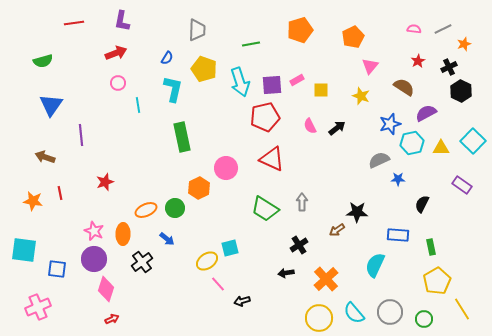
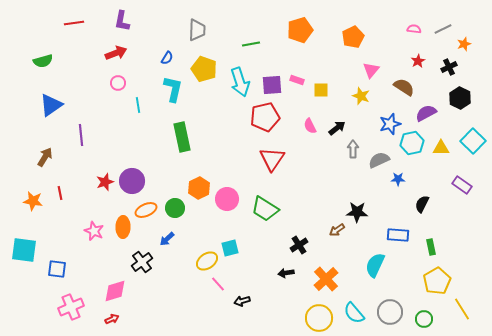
pink triangle at (370, 66): moved 1 px right, 4 px down
pink rectangle at (297, 80): rotated 48 degrees clockwise
black hexagon at (461, 91): moved 1 px left, 7 px down
blue triangle at (51, 105): rotated 20 degrees clockwise
brown arrow at (45, 157): rotated 102 degrees clockwise
red triangle at (272, 159): rotated 40 degrees clockwise
pink circle at (226, 168): moved 1 px right, 31 px down
gray arrow at (302, 202): moved 51 px right, 53 px up
orange ellipse at (123, 234): moved 7 px up
blue arrow at (167, 239): rotated 98 degrees clockwise
purple circle at (94, 259): moved 38 px right, 78 px up
pink diamond at (106, 289): moved 9 px right, 2 px down; rotated 55 degrees clockwise
pink cross at (38, 307): moved 33 px right
